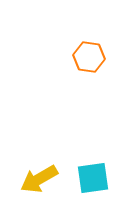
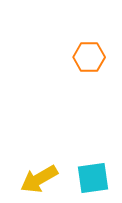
orange hexagon: rotated 8 degrees counterclockwise
